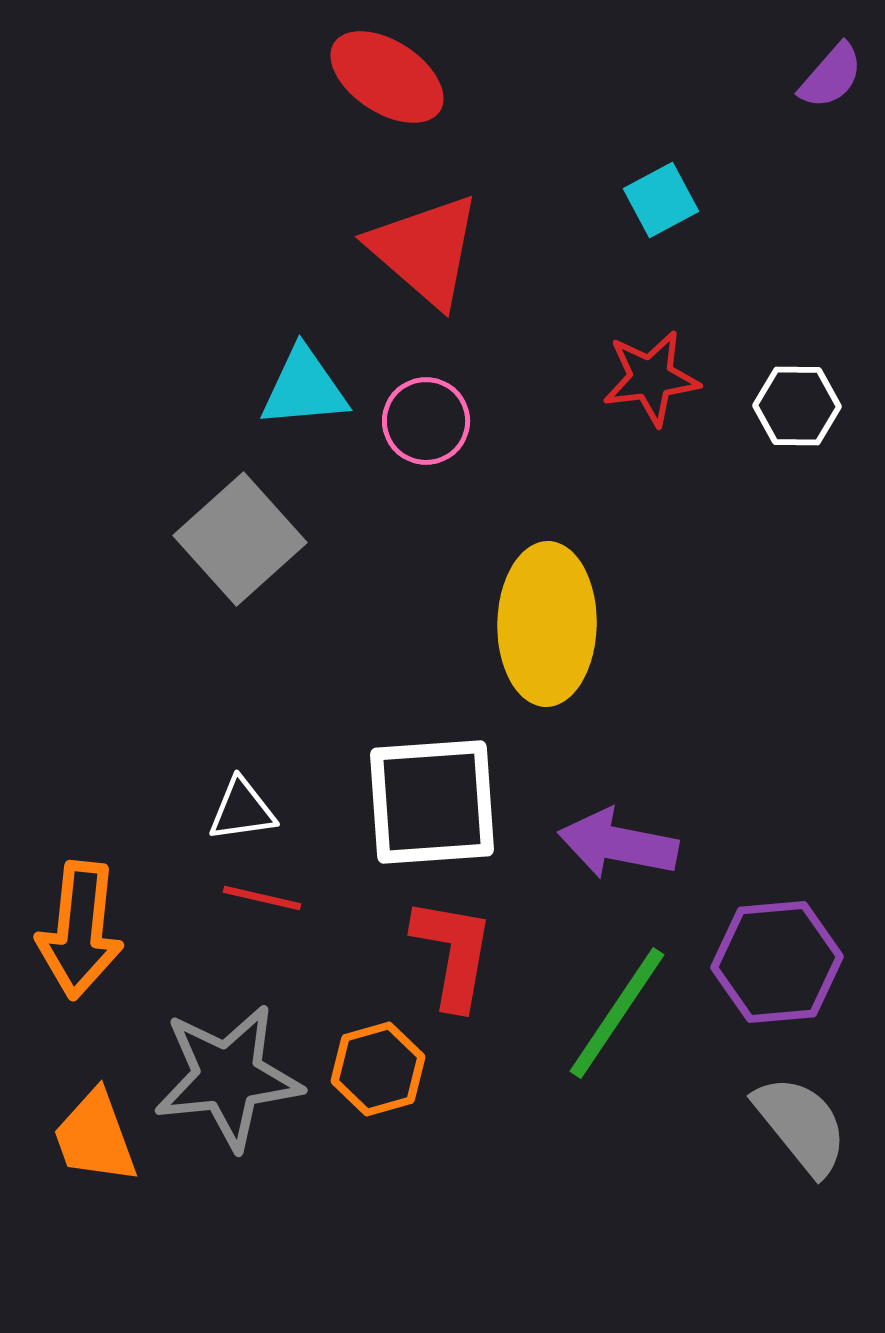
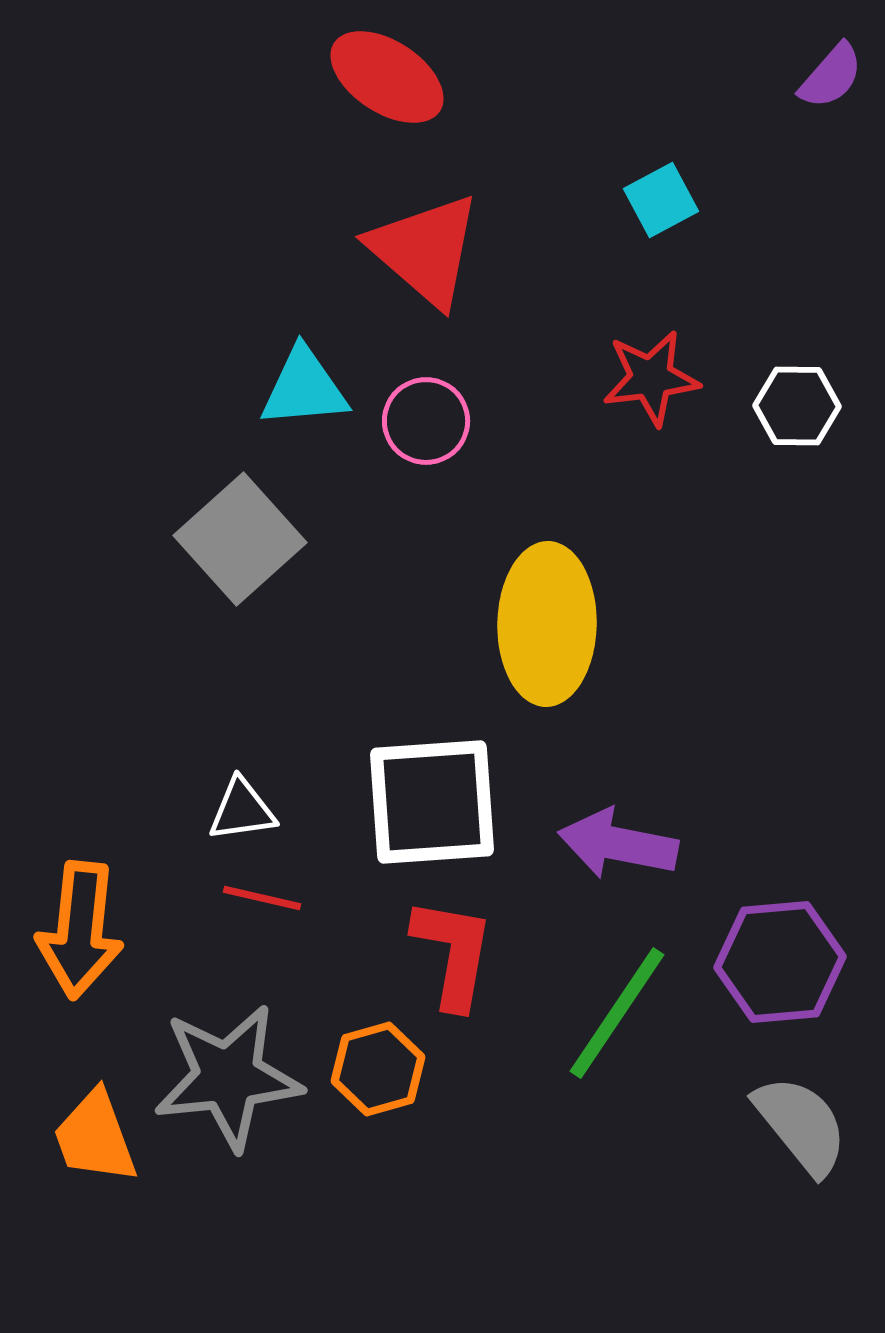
purple hexagon: moved 3 px right
